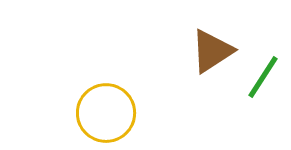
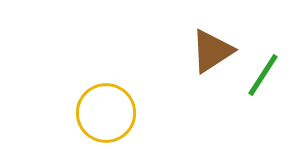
green line: moved 2 px up
